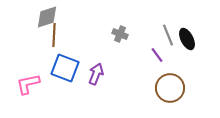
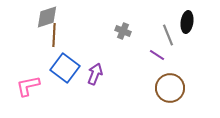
gray cross: moved 3 px right, 3 px up
black ellipse: moved 17 px up; rotated 35 degrees clockwise
purple line: rotated 21 degrees counterclockwise
blue square: rotated 16 degrees clockwise
purple arrow: moved 1 px left
pink L-shape: moved 2 px down
